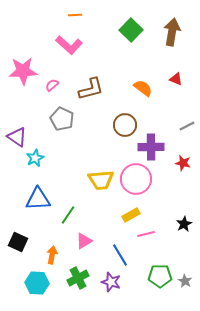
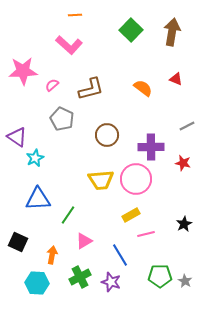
brown circle: moved 18 px left, 10 px down
green cross: moved 2 px right, 1 px up
